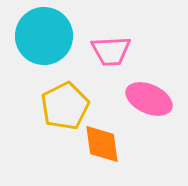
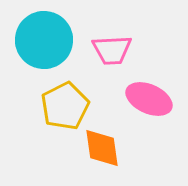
cyan circle: moved 4 px down
pink trapezoid: moved 1 px right, 1 px up
orange diamond: moved 4 px down
